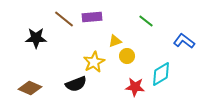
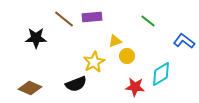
green line: moved 2 px right
